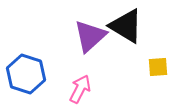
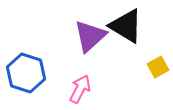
yellow square: rotated 25 degrees counterclockwise
blue hexagon: moved 1 px up
